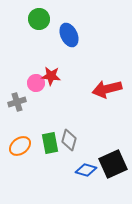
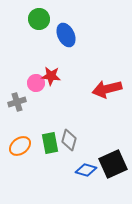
blue ellipse: moved 3 px left
